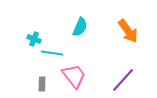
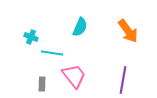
cyan cross: moved 3 px left, 2 px up
purple line: rotated 32 degrees counterclockwise
